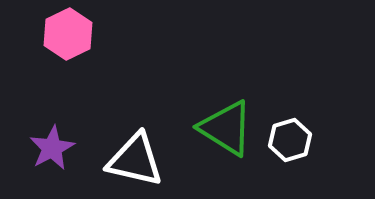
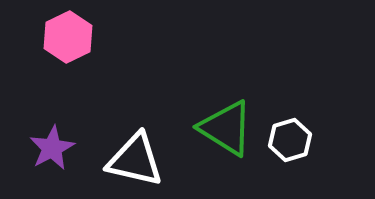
pink hexagon: moved 3 px down
